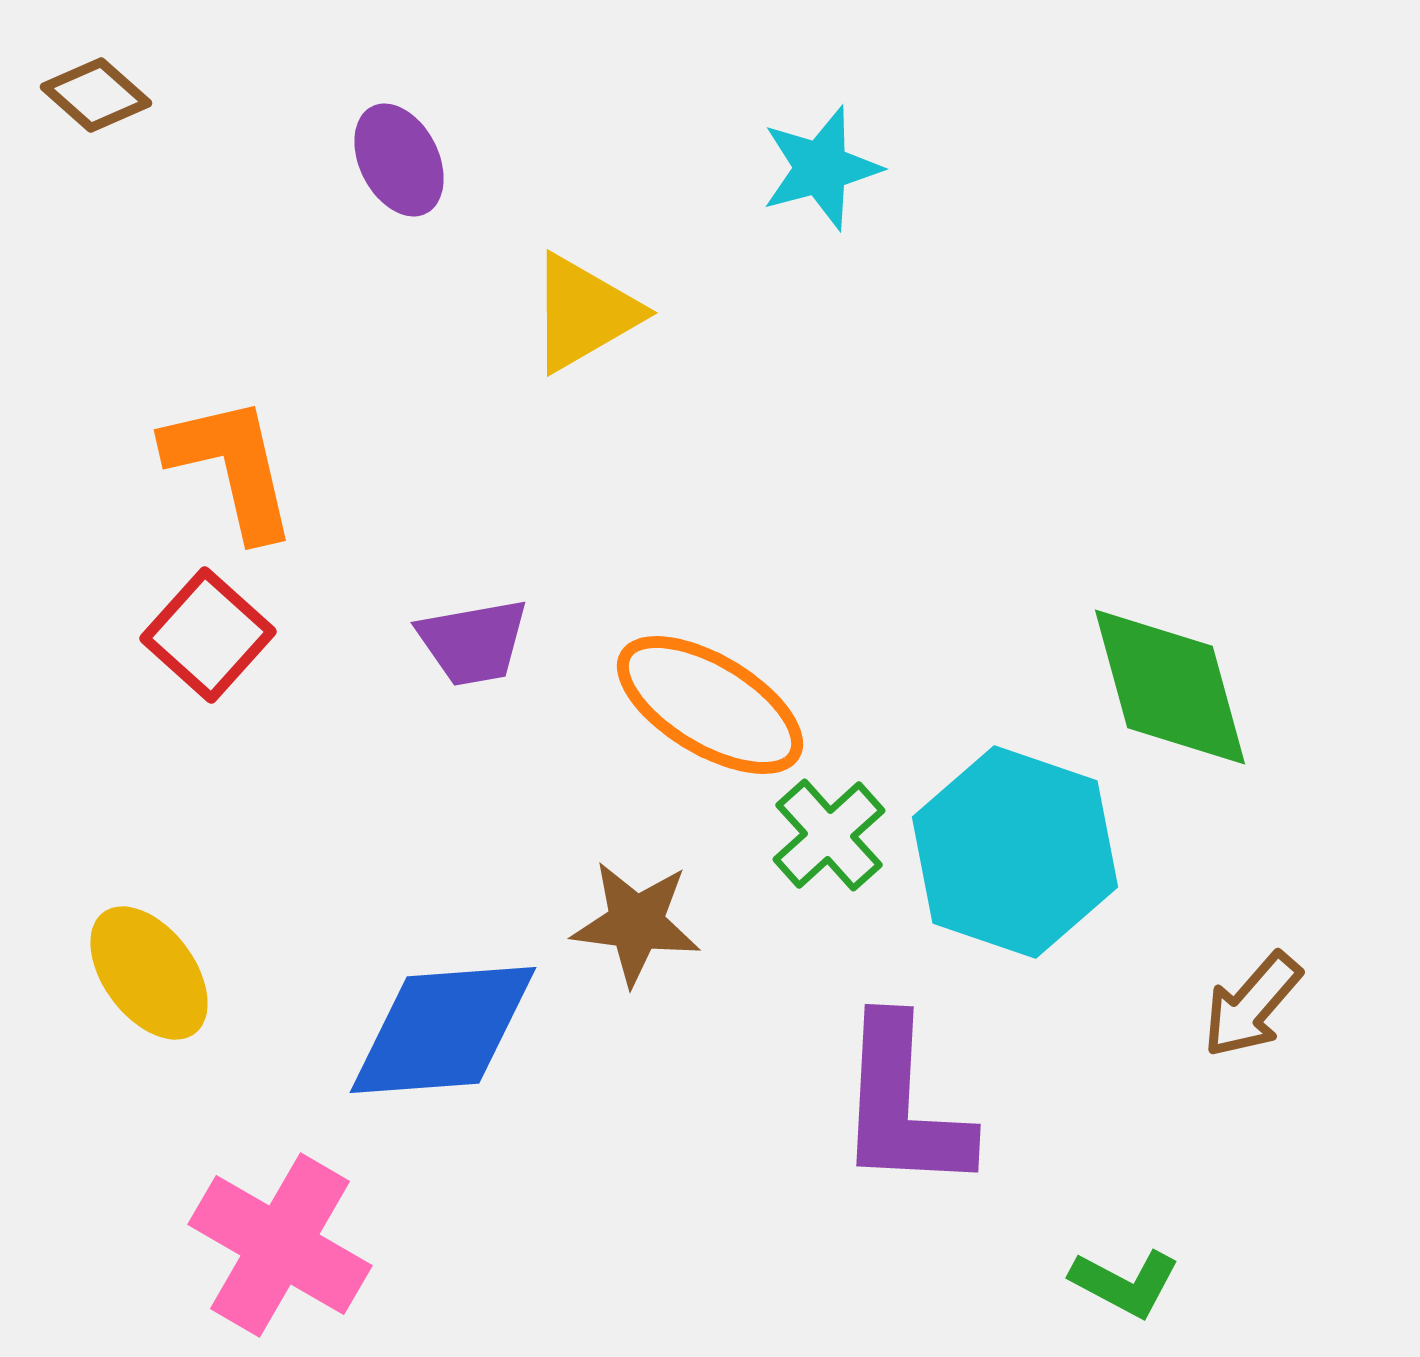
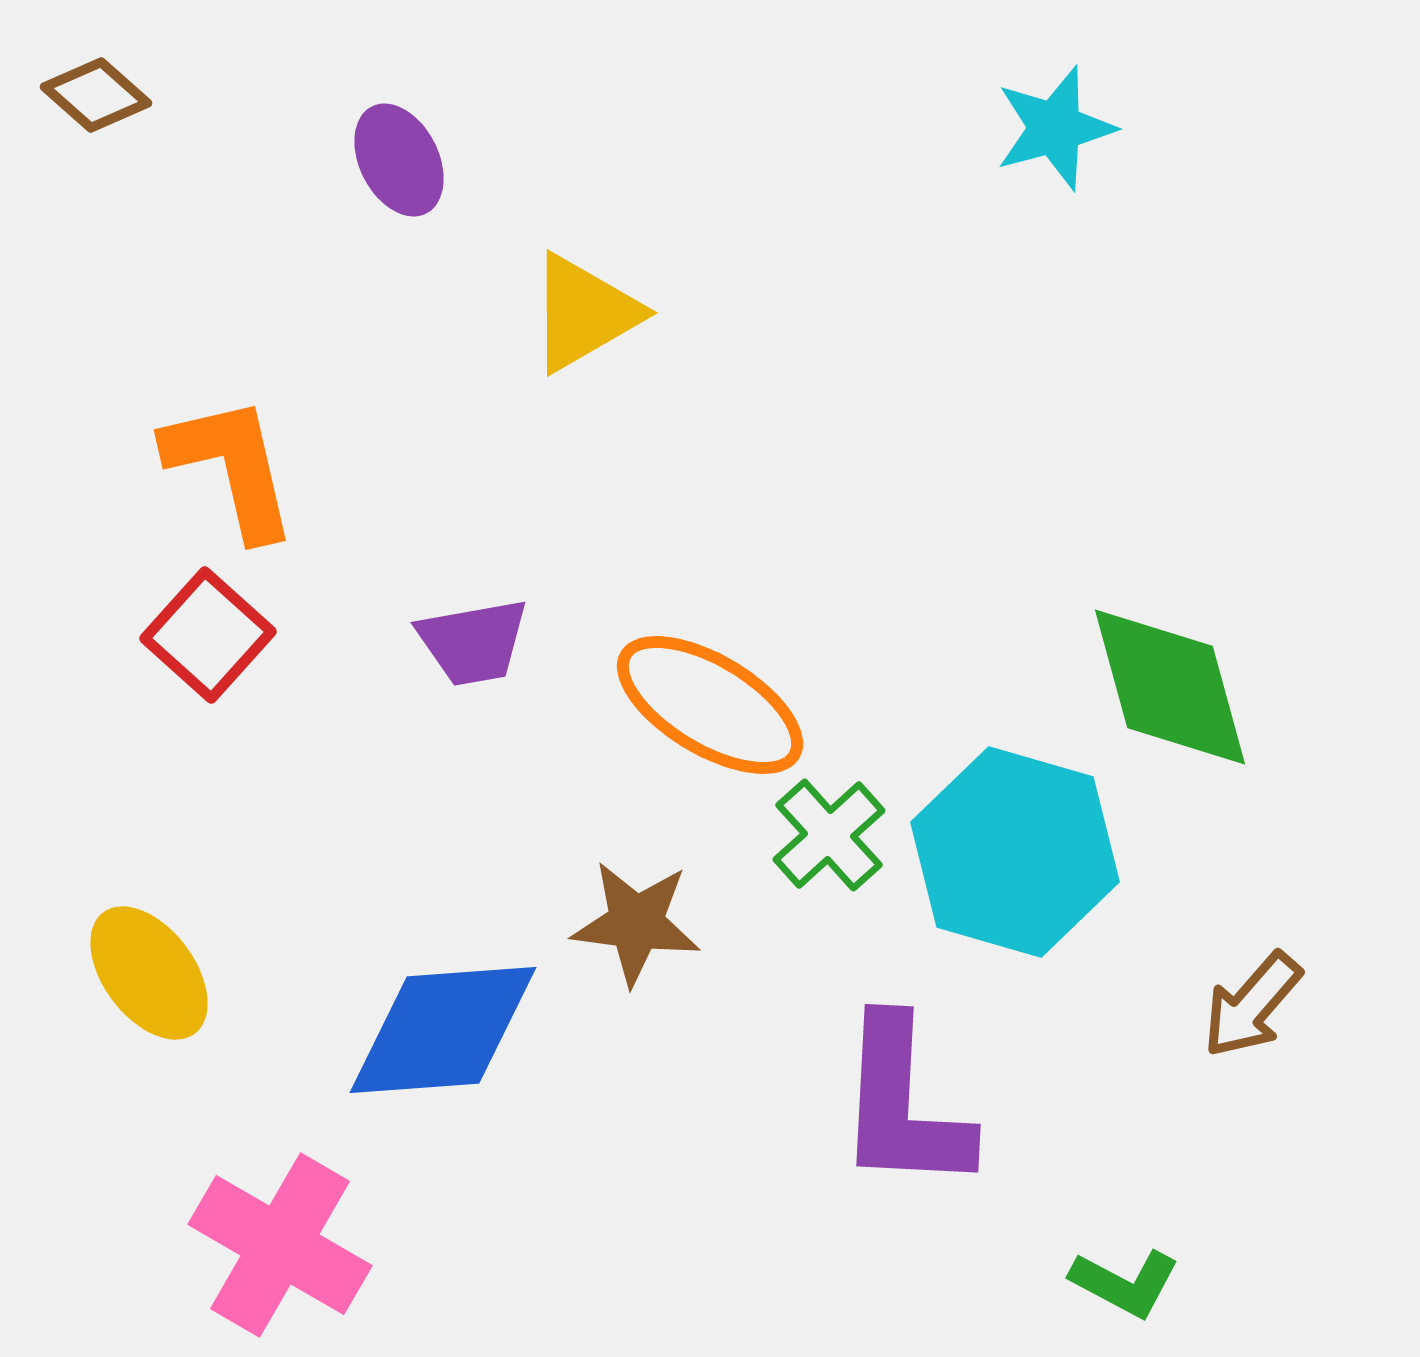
cyan star: moved 234 px right, 40 px up
cyan hexagon: rotated 3 degrees counterclockwise
